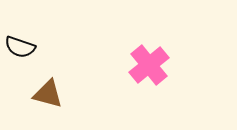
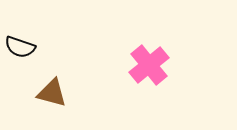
brown triangle: moved 4 px right, 1 px up
